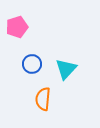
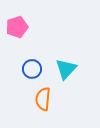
blue circle: moved 5 px down
